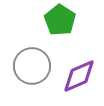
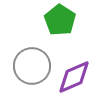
purple diamond: moved 5 px left, 1 px down
